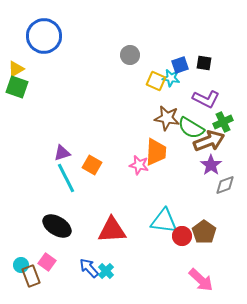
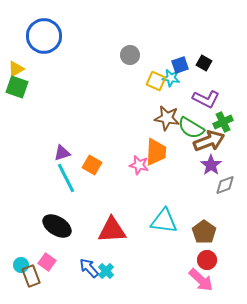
black square: rotated 21 degrees clockwise
red circle: moved 25 px right, 24 px down
